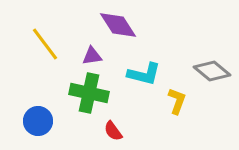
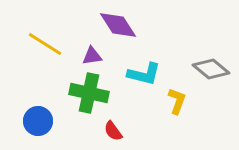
yellow line: rotated 21 degrees counterclockwise
gray diamond: moved 1 px left, 2 px up
